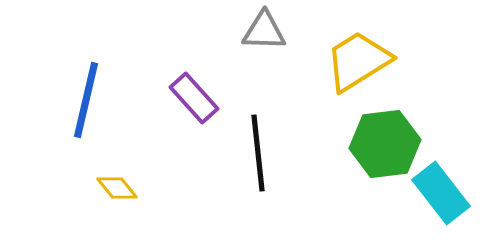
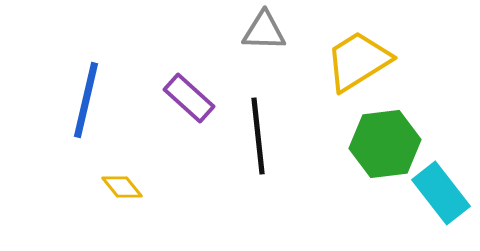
purple rectangle: moved 5 px left; rotated 6 degrees counterclockwise
black line: moved 17 px up
yellow diamond: moved 5 px right, 1 px up
